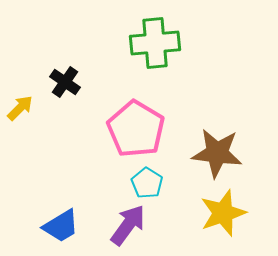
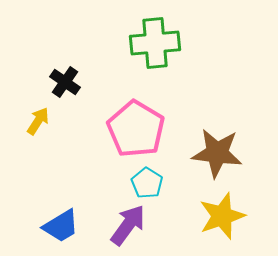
yellow arrow: moved 18 px right, 13 px down; rotated 12 degrees counterclockwise
yellow star: moved 1 px left, 3 px down
